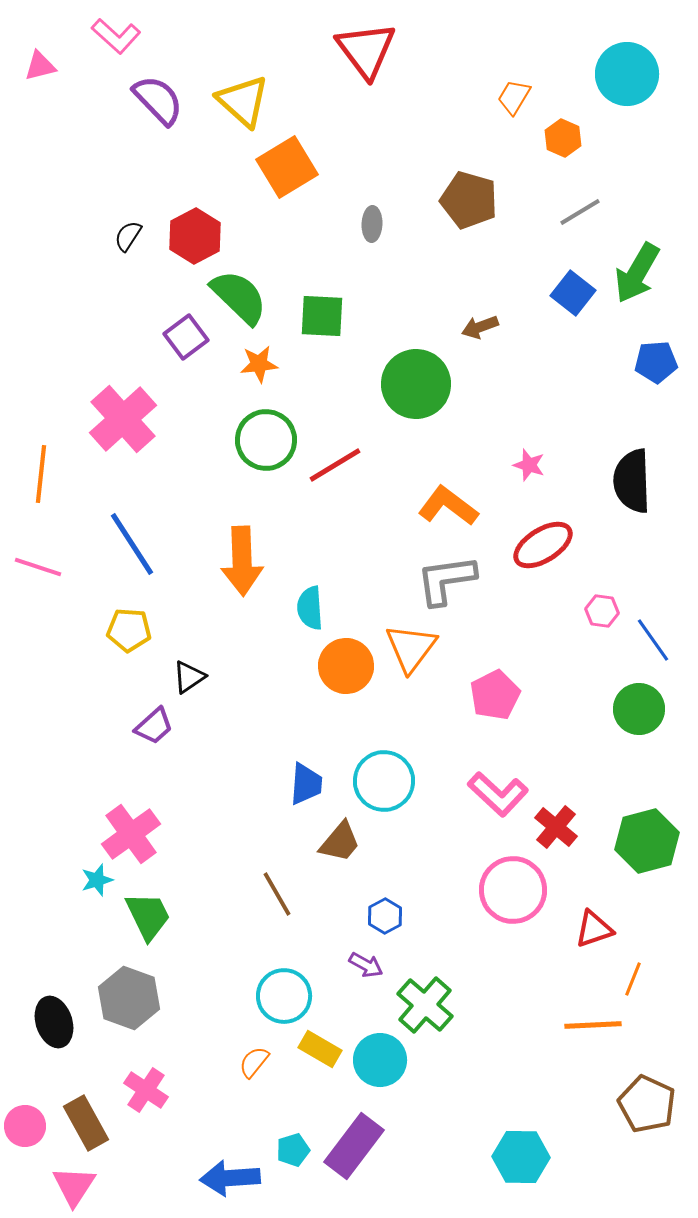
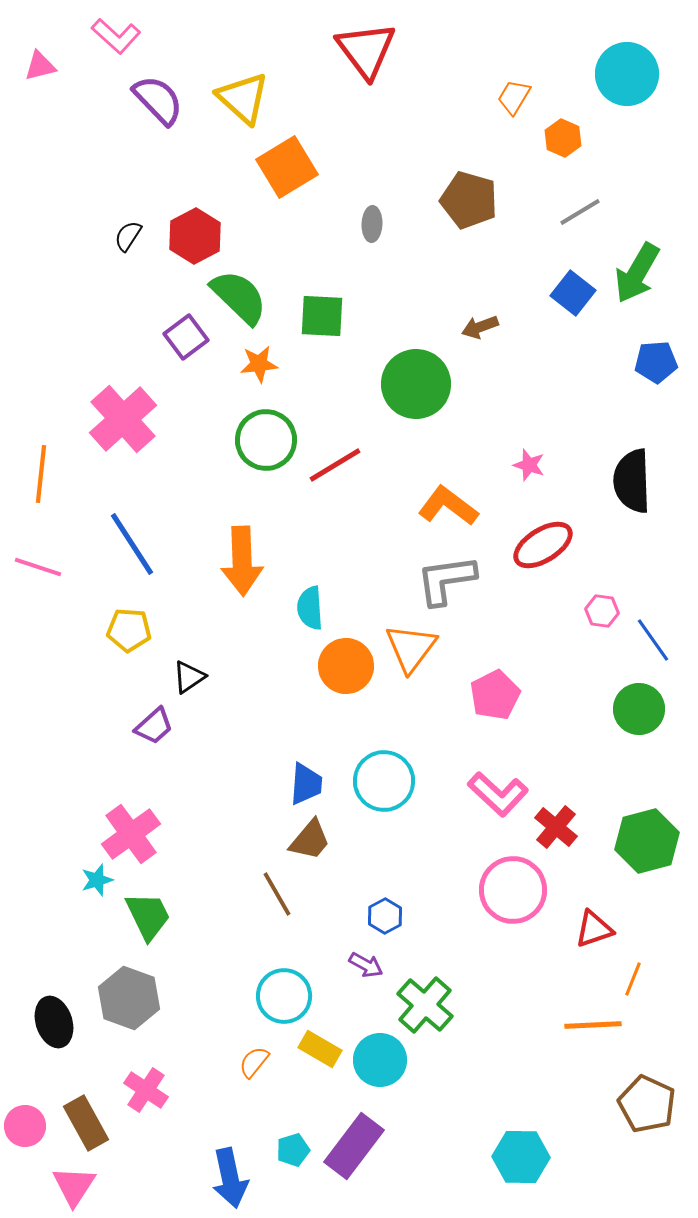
yellow triangle at (243, 101): moved 3 px up
brown trapezoid at (340, 842): moved 30 px left, 2 px up
blue arrow at (230, 1178): rotated 98 degrees counterclockwise
